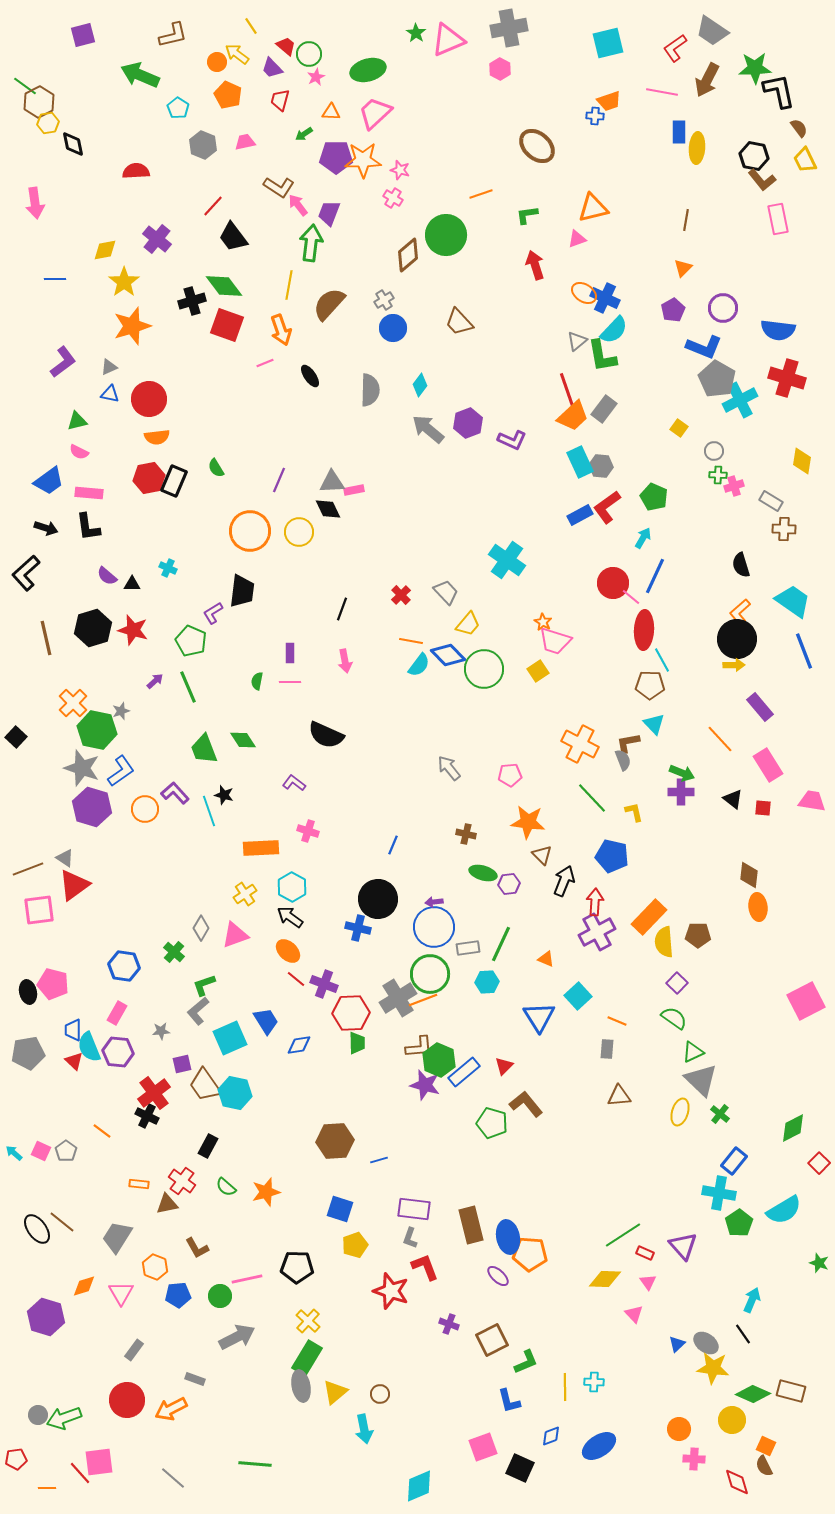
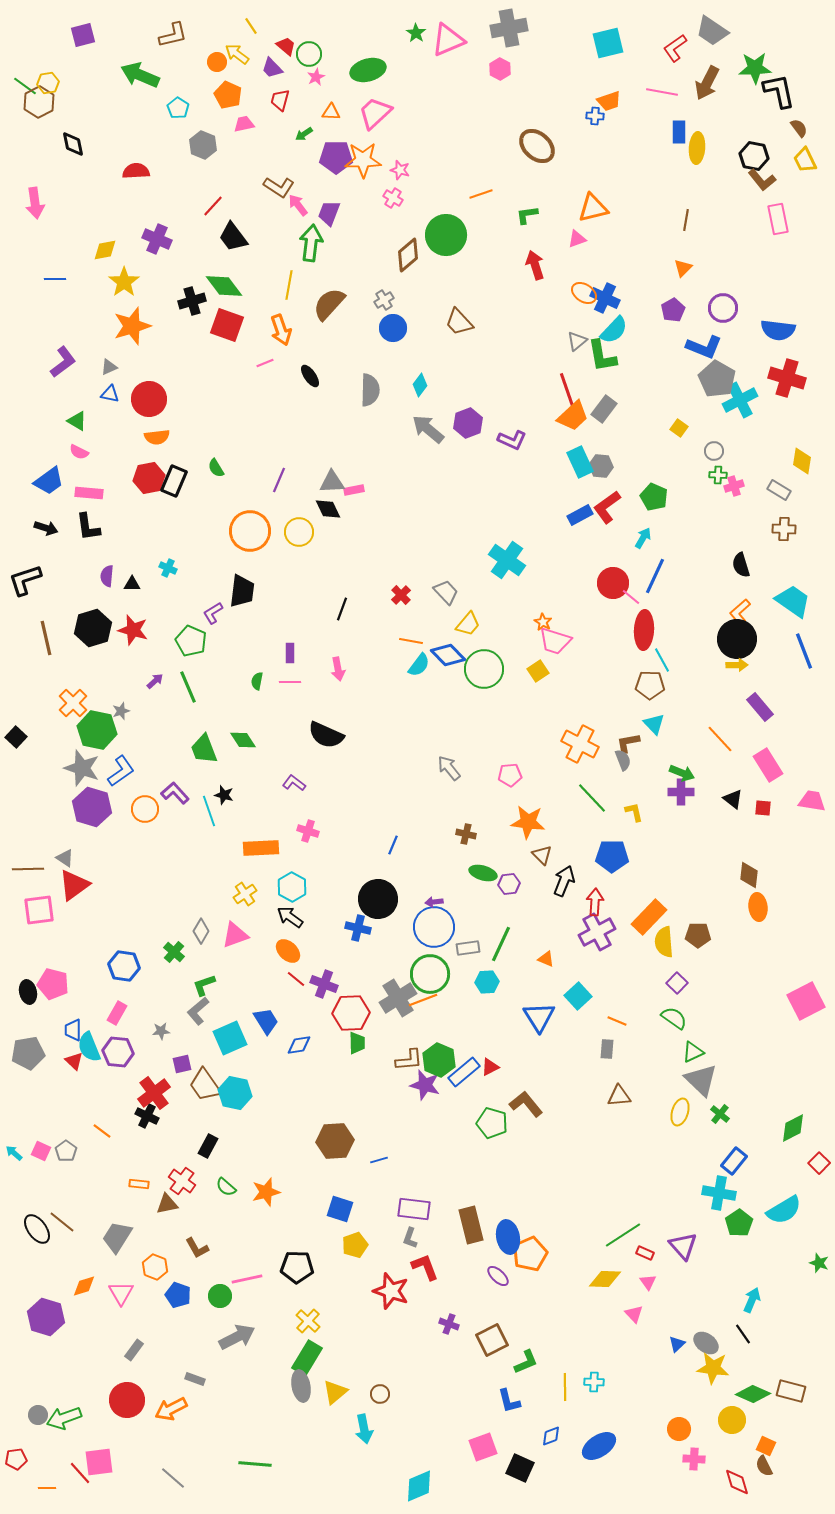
brown arrow at (707, 80): moved 3 px down
yellow hexagon at (48, 123): moved 40 px up
pink trapezoid at (245, 142): moved 1 px left, 18 px up
purple cross at (157, 239): rotated 16 degrees counterclockwise
green triangle at (77, 421): rotated 45 degrees clockwise
gray rectangle at (771, 501): moved 8 px right, 11 px up
black L-shape at (26, 573): moved 1 px left, 7 px down; rotated 24 degrees clockwise
purple semicircle at (107, 576): rotated 55 degrees clockwise
pink arrow at (345, 661): moved 7 px left, 8 px down
yellow arrow at (734, 665): moved 3 px right
blue pentagon at (612, 856): rotated 12 degrees counterclockwise
brown line at (28, 869): rotated 20 degrees clockwise
gray diamond at (201, 928): moved 3 px down
brown L-shape at (419, 1047): moved 10 px left, 13 px down
red triangle at (504, 1066): moved 14 px left, 1 px down; rotated 18 degrees clockwise
orange pentagon at (530, 1254): rotated 28 degrees counterclockwise
blue pentagon at (178, 1295): rotated 25 degrees clockwise
